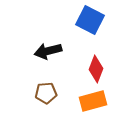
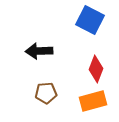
black arrow: moved 9 px left; rotated 12 degrees clockwise
